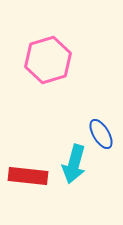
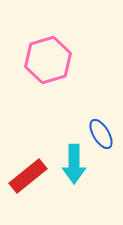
cyan arrow: rotated 15 degrees counterclockwise
red rectangle: rotated 45 degrees counterclockwise
